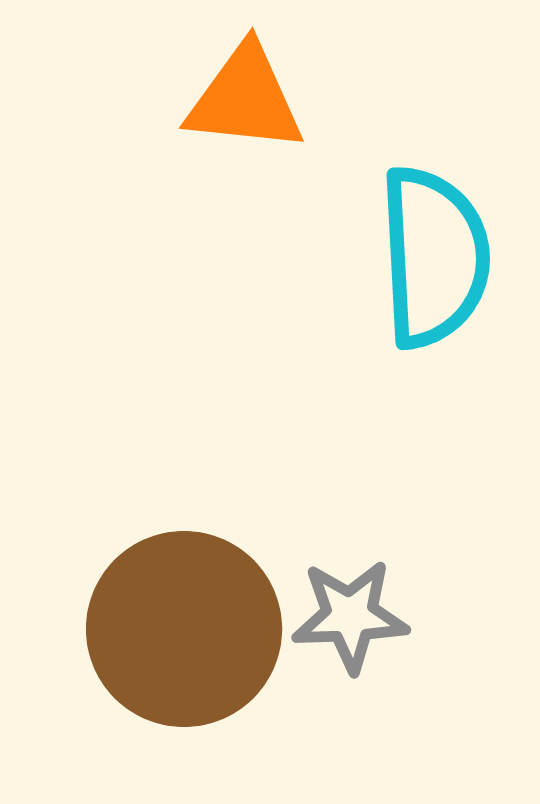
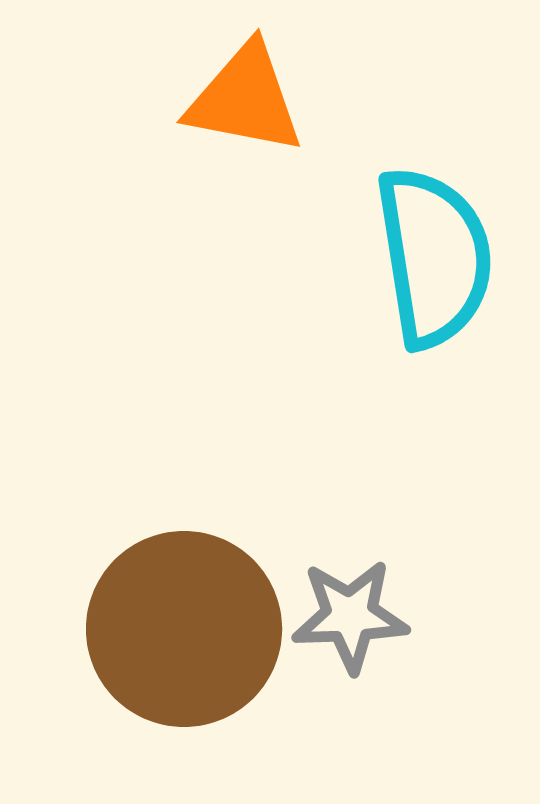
orange triangle: rotated 5 degrees clockwise
cyan semicircle: rotated 6 degrees counterclockwise
